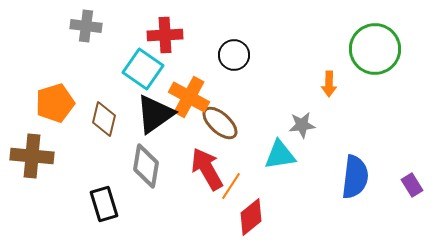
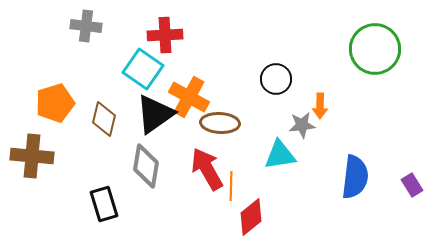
black circle: moved 42 px right, 24 px down
orange arrow: moved 9 px left, 22 px down
brown ellipse: rotated 39 degrees counterclockwise
orange line: rotated 32 degrees counterclockwise
